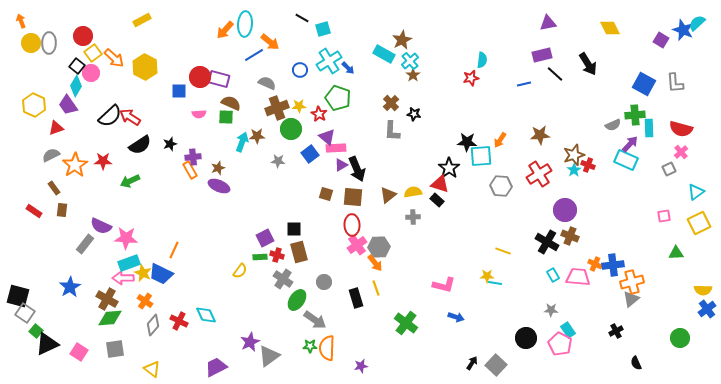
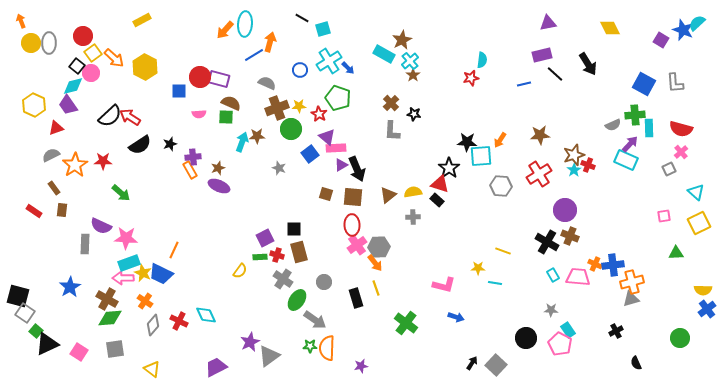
orange arrow at (270, 42): rotated 114 degrees counterclockwise
cyan diamond at (76, 86): moved 3 px left; rotated 45 degrees clockwise
gray star at (278, 161): moved 1 px right, 7 px down; rotated 16 degrees clockwise
green arrow at (130, 181): moved 9 px left, 12 px down; rotated 114 degrees counterclockwise
cyan triangle at (696, 192): rotated 42 degrees counterclockwise
gray rectangle at (85, 244): rotated 36 degrees counterclockwise
yellow star at (487, 276): moved 9 px left, 8 px up
gray triangle at (631, 299): rotated 24 degrees clockwise
